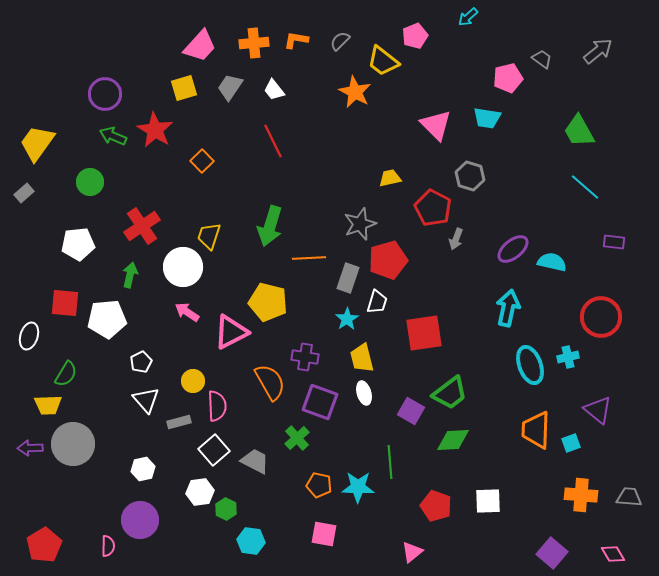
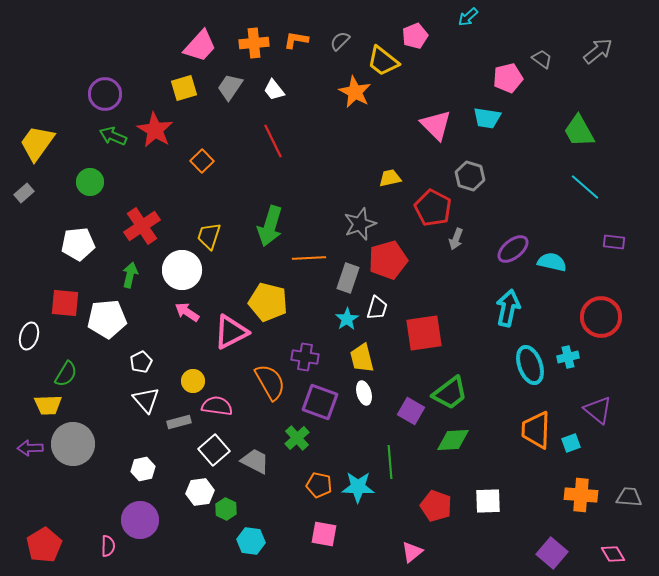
white circle at (183, 267): moved 1 px left, 3 px down
white trapezoid at (377, 302): moved 6 px down
pink semicircle at (217, 406): rotated 80 degrees counterclockwise
